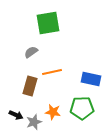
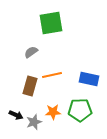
green square: moved 3 px right
orange line: moved 3 px down
blue rectangle: moved 2 px left
green pentagon: moved 2 px left, 2 px down
orange star: rotated 14 degrees counterclockwise
